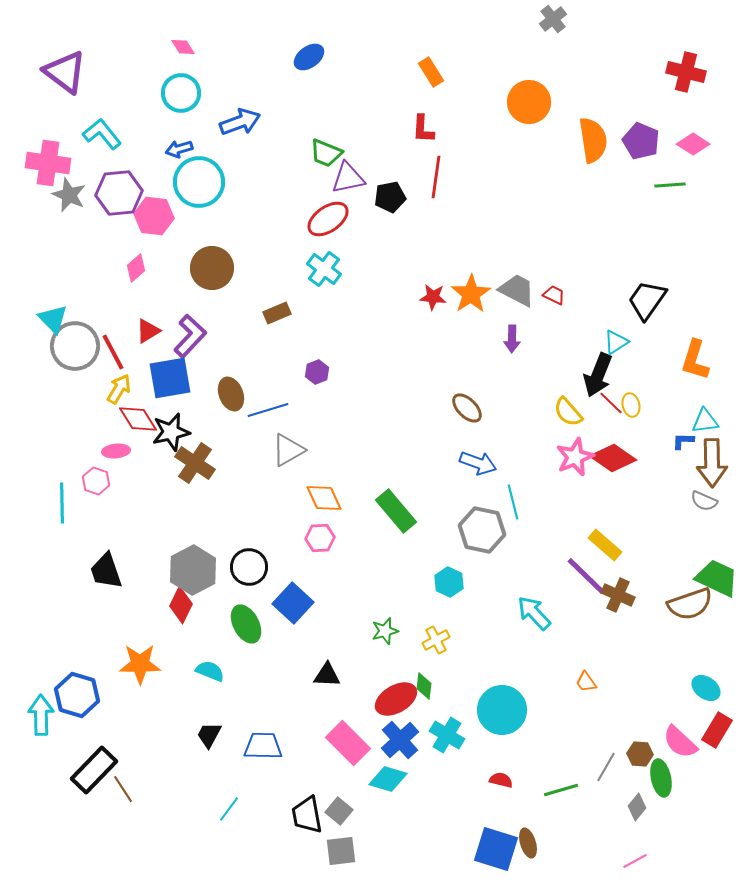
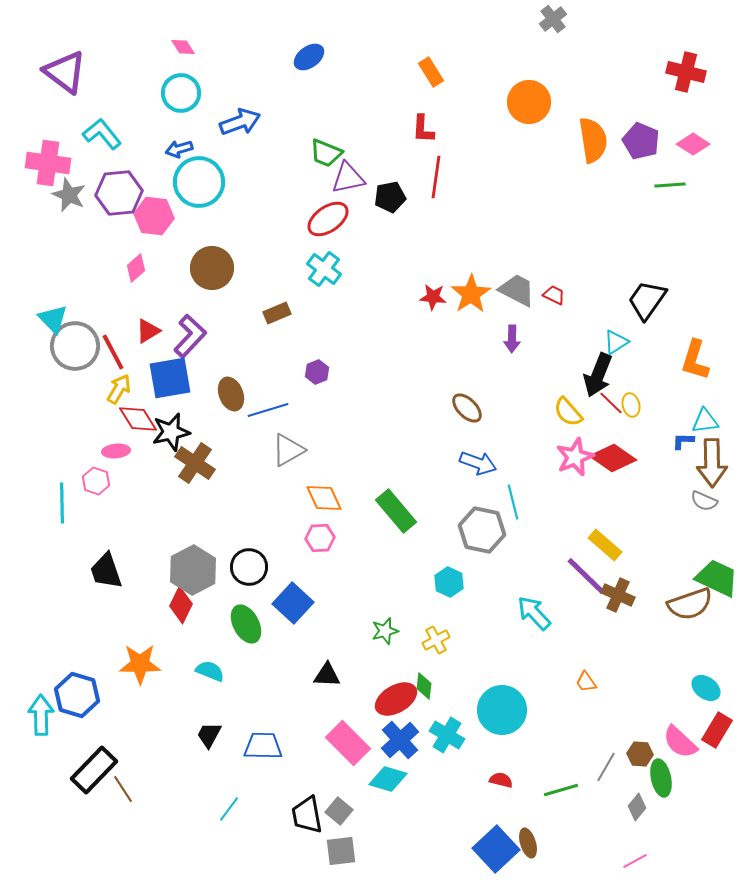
blue square at (496, 849): rotated 30 degrees clockwise
